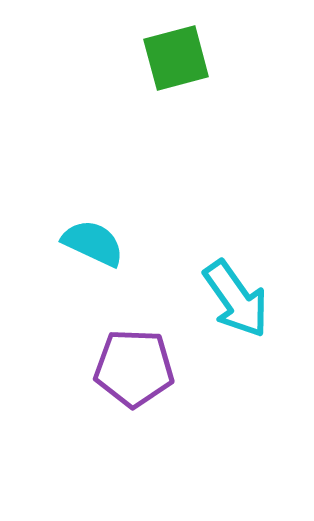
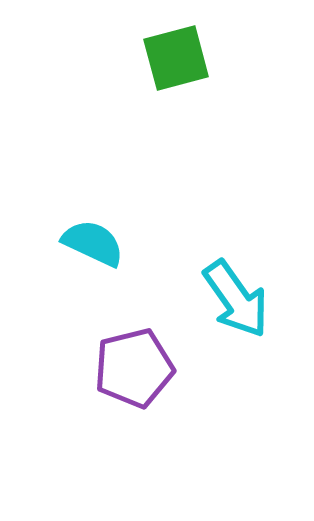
purple pentagon: rotated 16 degrees counterclockwise
